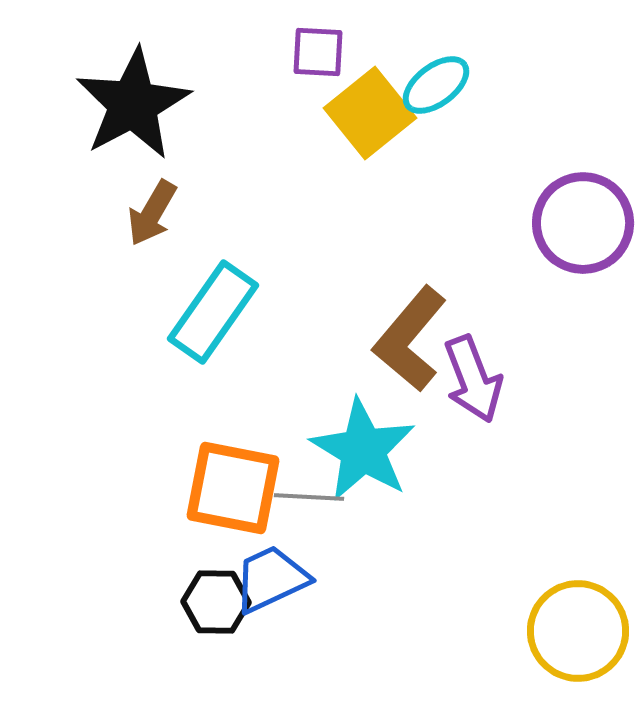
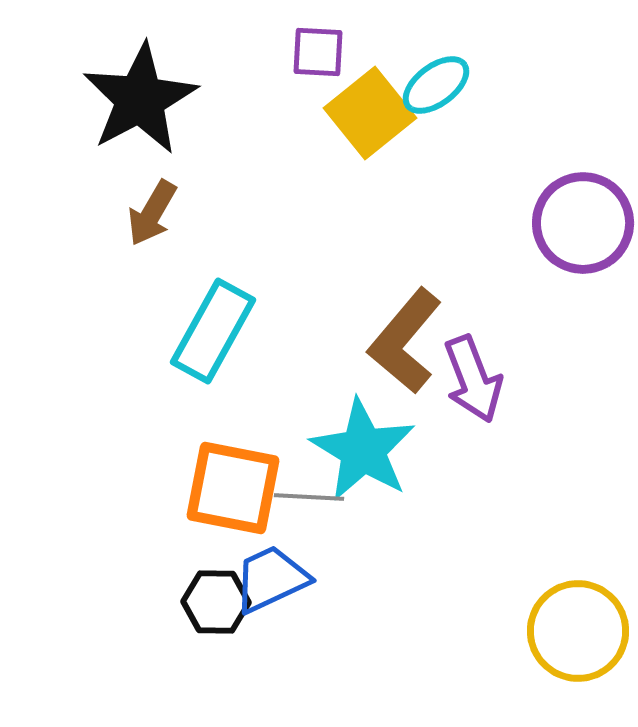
black star: moved 7 px right, 5 px up
cyan rectangle: moved 19 px down; rotated 6 degrees counterclockwise
brown L-shape: moved 5 px left, 2 px down
